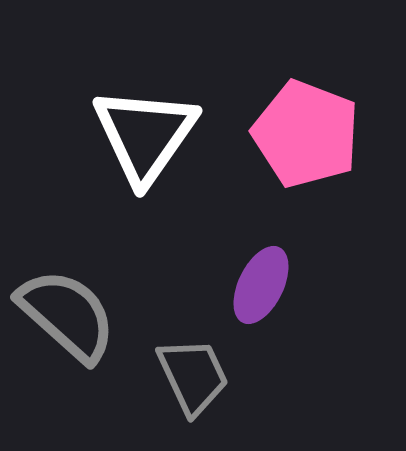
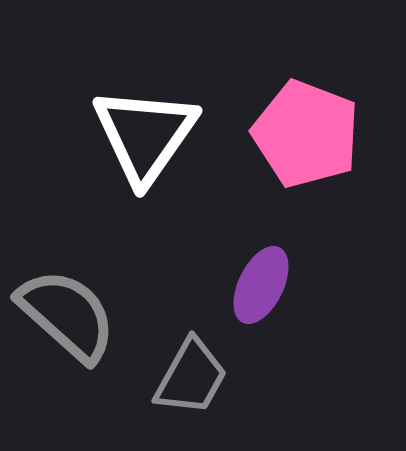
gray trapezoid: moved 2 px left, 1 px down; rotated 54 degrees clockwise
